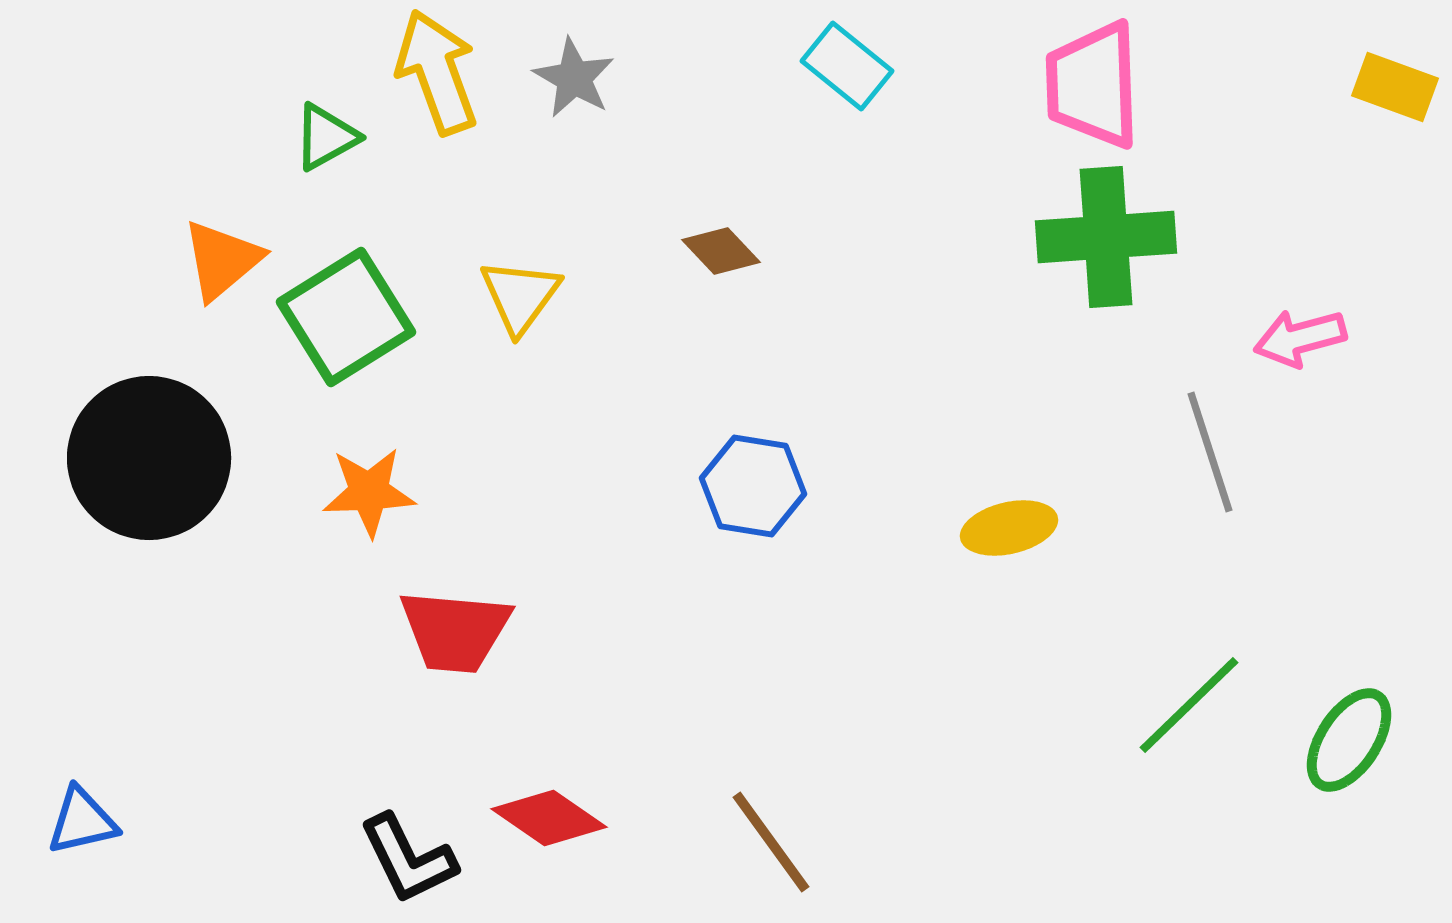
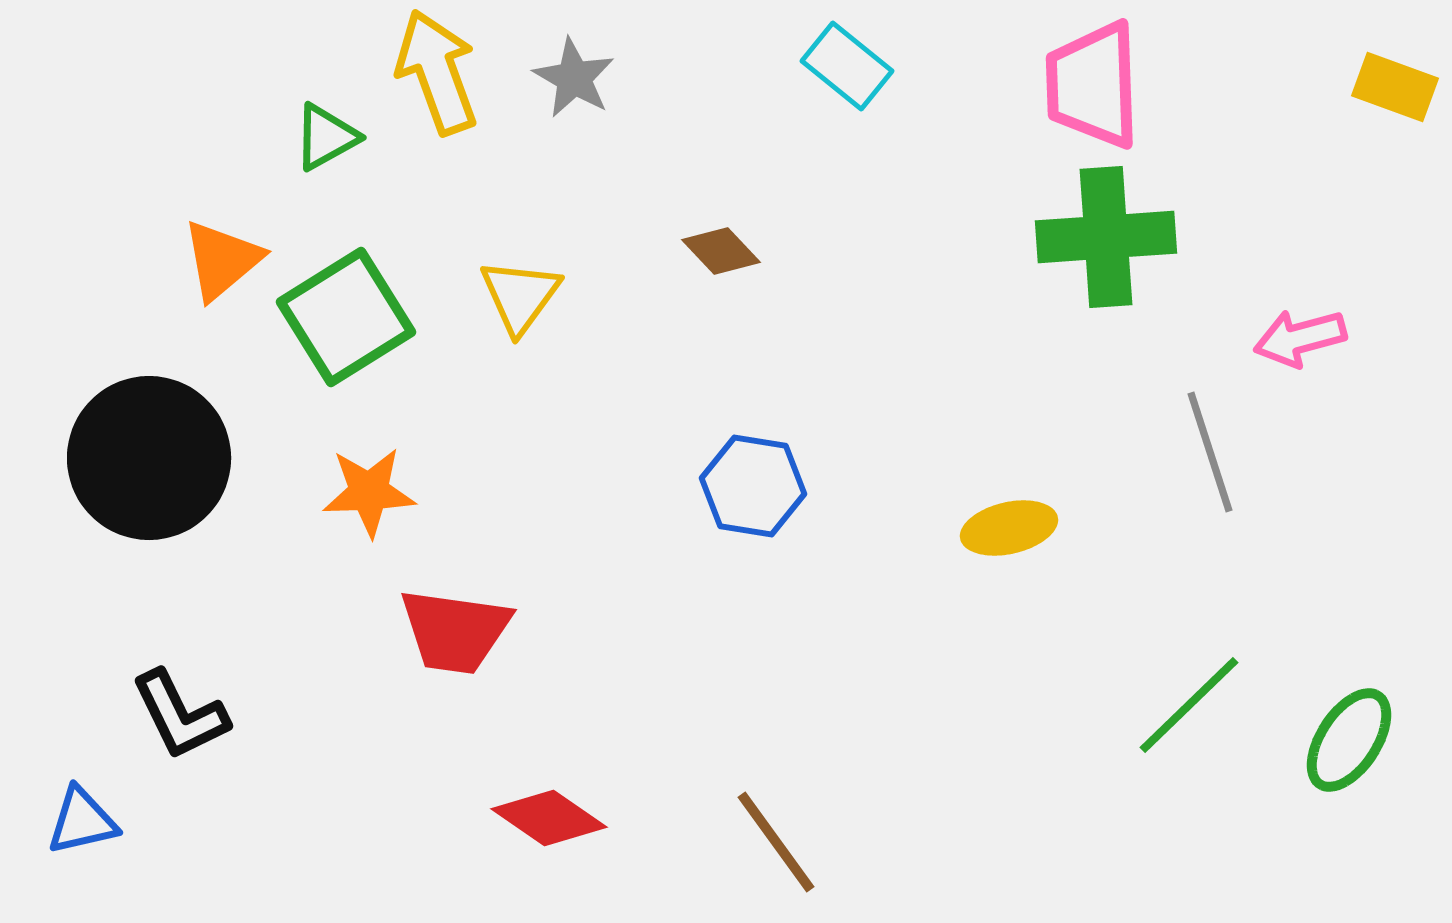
red trapezoid: rotated 3 degrees clockwise
brown line: moved 5 px right
black L-shape: moved 228 px left, 144 px up
